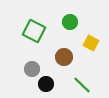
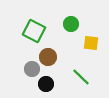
green circle: moved 1 px right, 2 px down
yellow square: rotated 21 degrees counterclockwise
brown circle: moved 16 px left
green line: moved 1 px left, 8 px up
